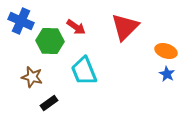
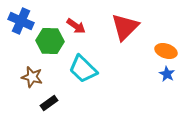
red arrow: moved 1 px up
cyan trapezoid: moved 1 px left, 2 px up; rotated 24 degrees counterclockwise
